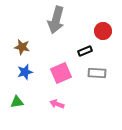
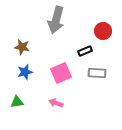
pink arrow: moved 1 px left, 1 px up
